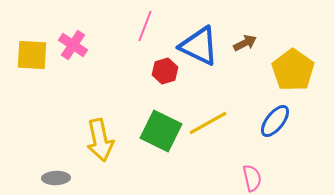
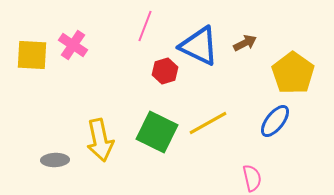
yellow pentagon: moved 3 px down
green square: moved 4 px left, 1 px down
gray ellipse: moved 1 px left, 18 px up
